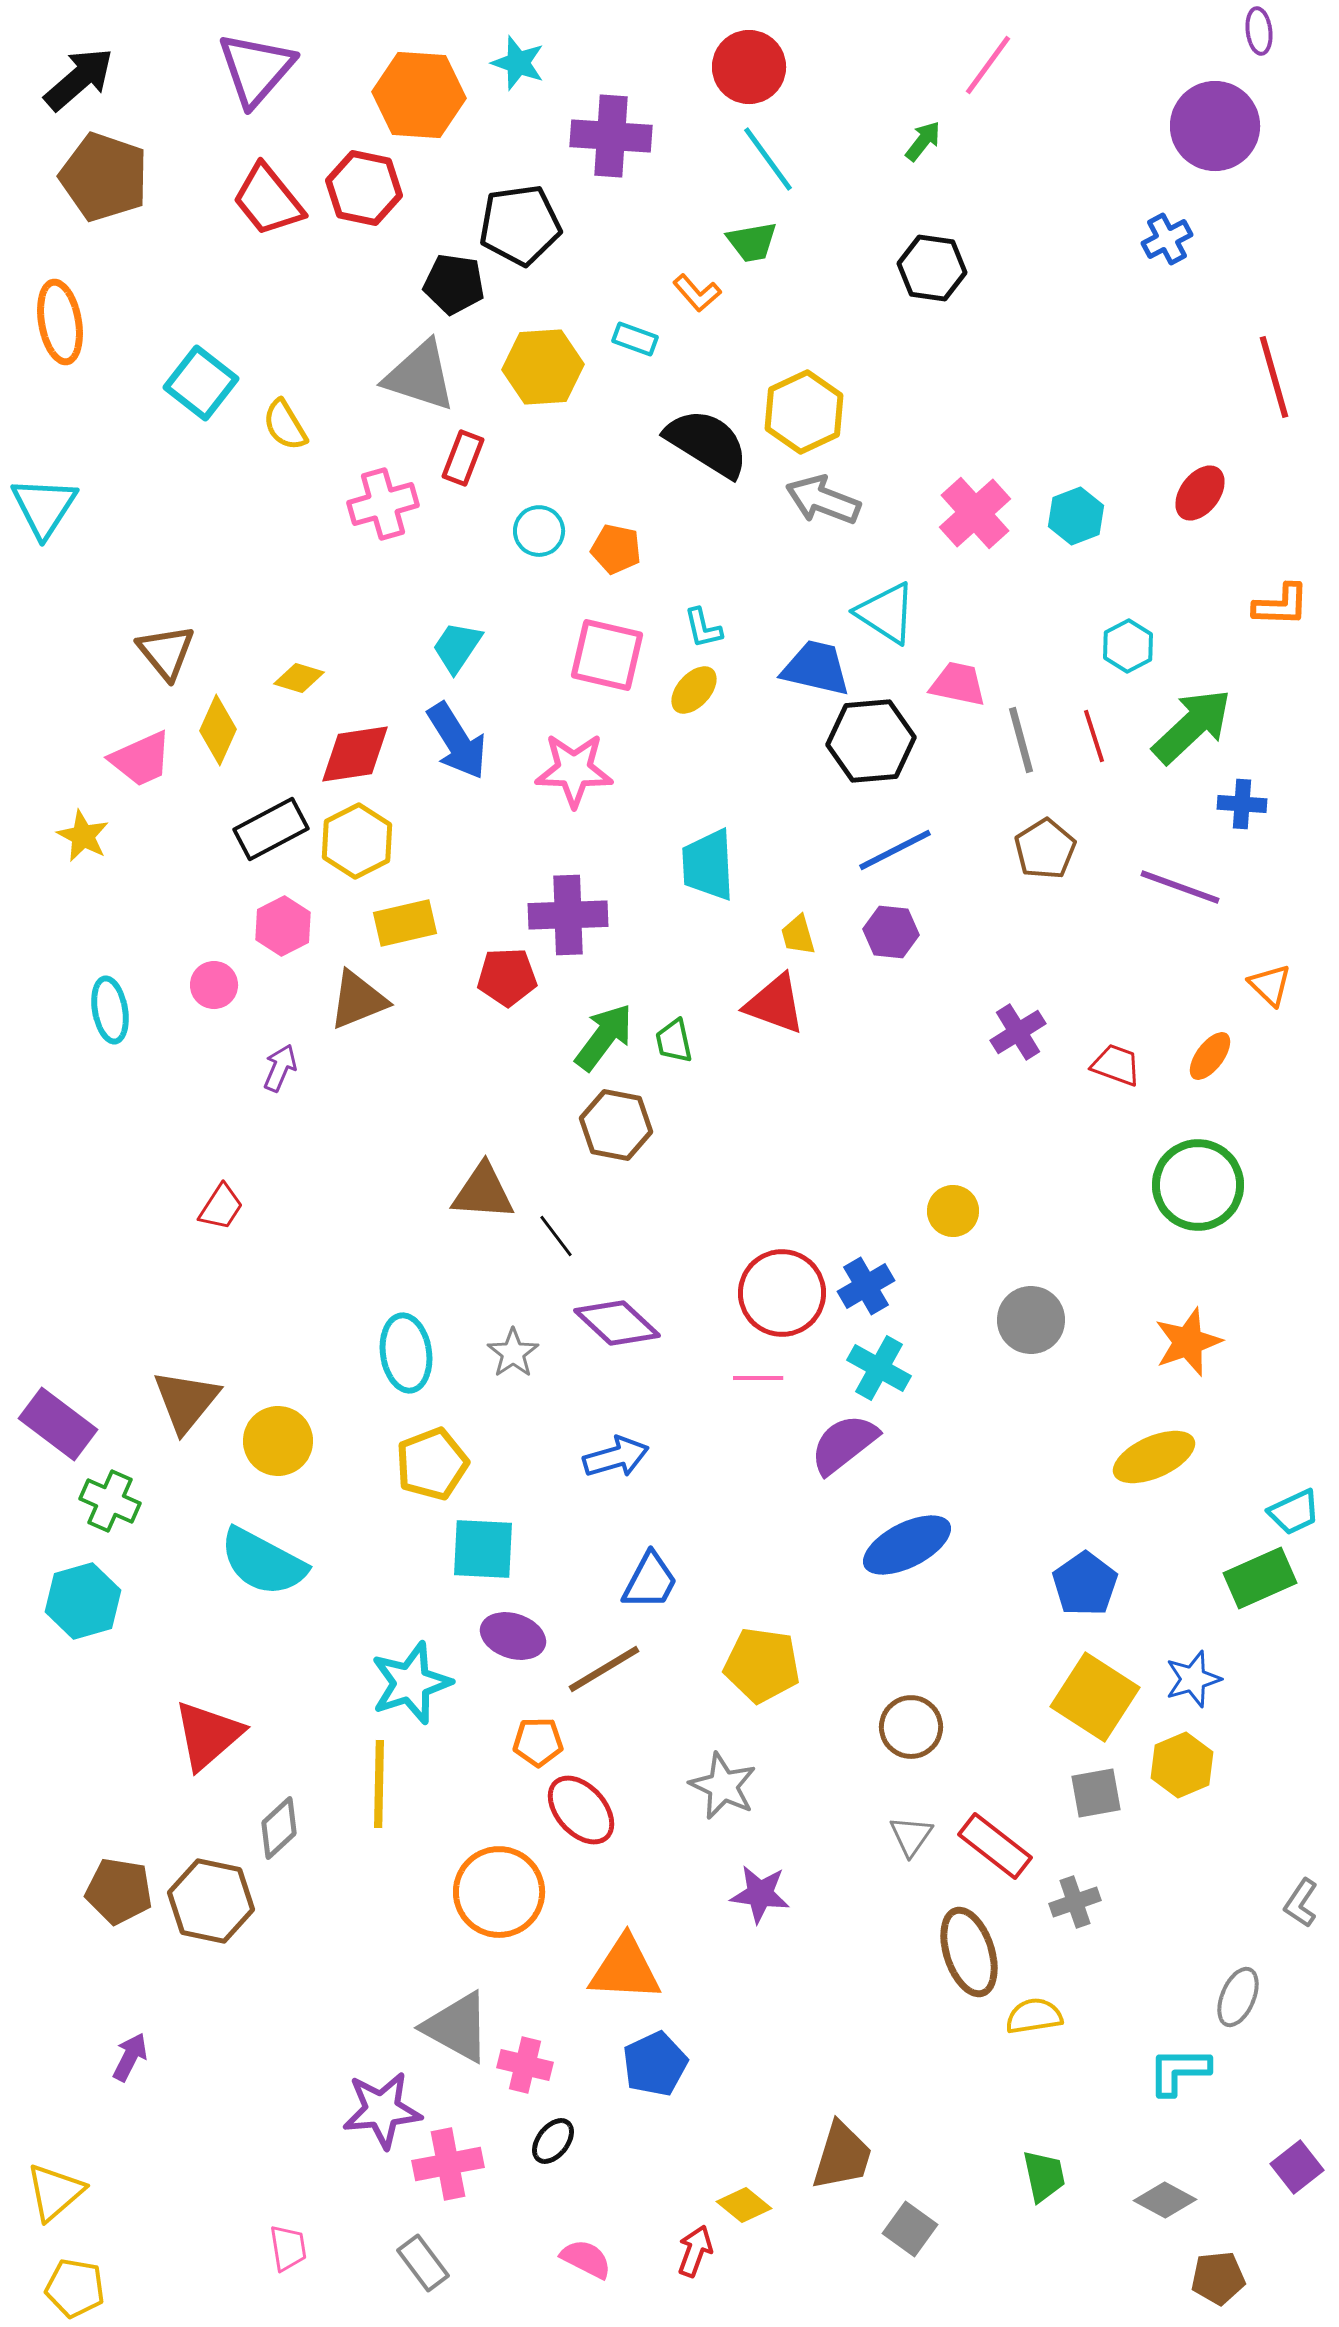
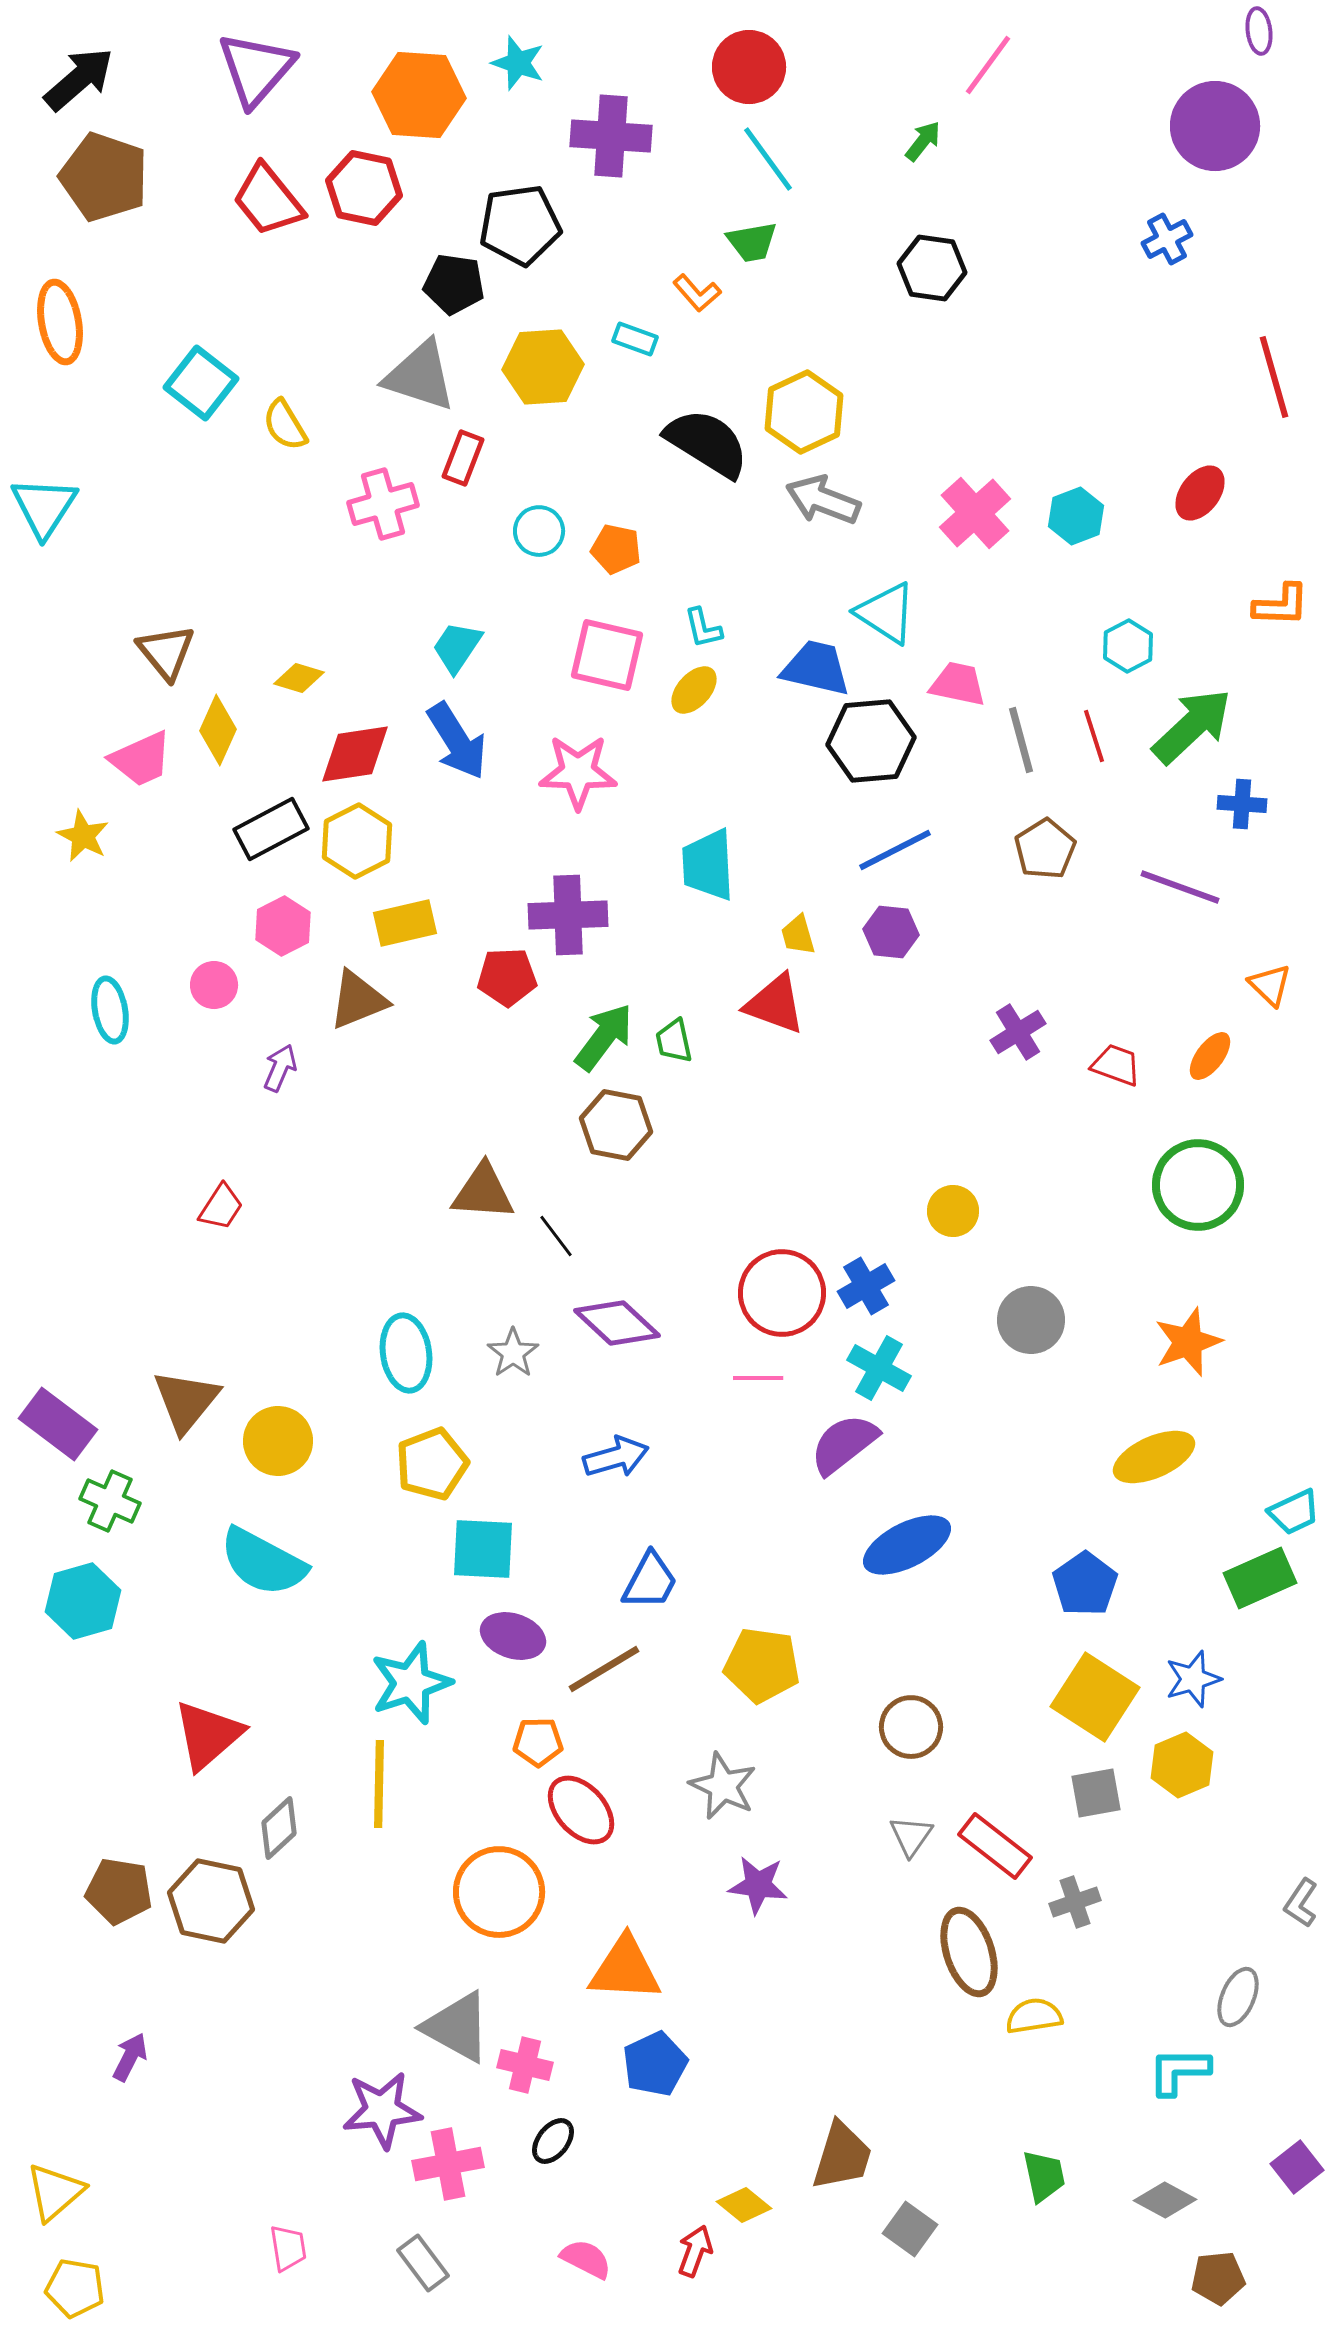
pink star at (574, 770): moved 4 px right, 2 px down
purple star at (760, 1894): moved 2 px left, 9 px up
